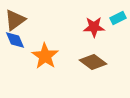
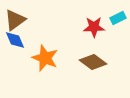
orange star: moved 2 px down; rotated 12 degrees counterclockwise
